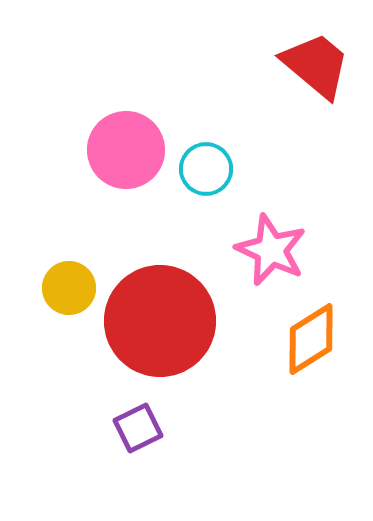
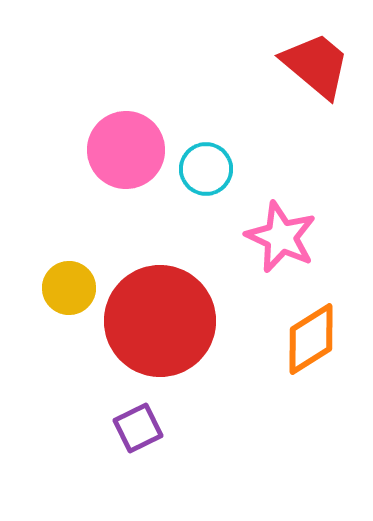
pink star: moved 10 px right, 13 px up
